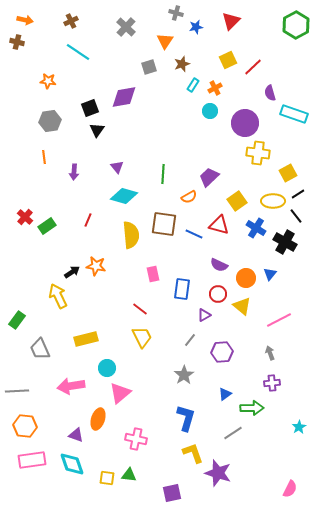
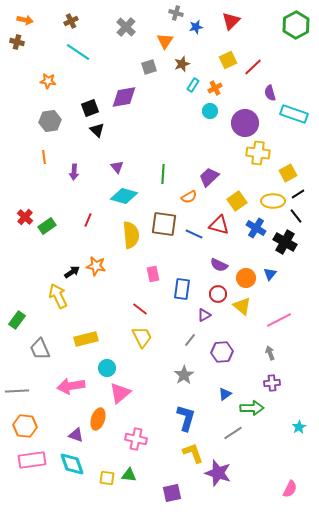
black triangle at (97, 130): rotated 21 degrees counterclockwise
